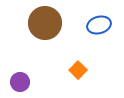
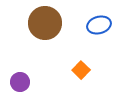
orange square: moved 3 px right
